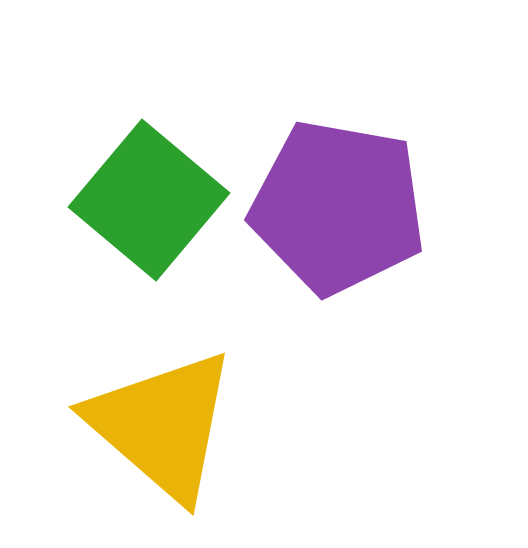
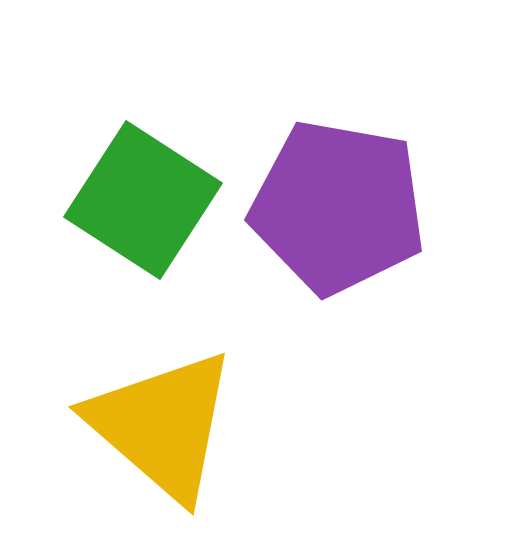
green square: moved 6 px left; rotated 7 degrees counterclockwise
